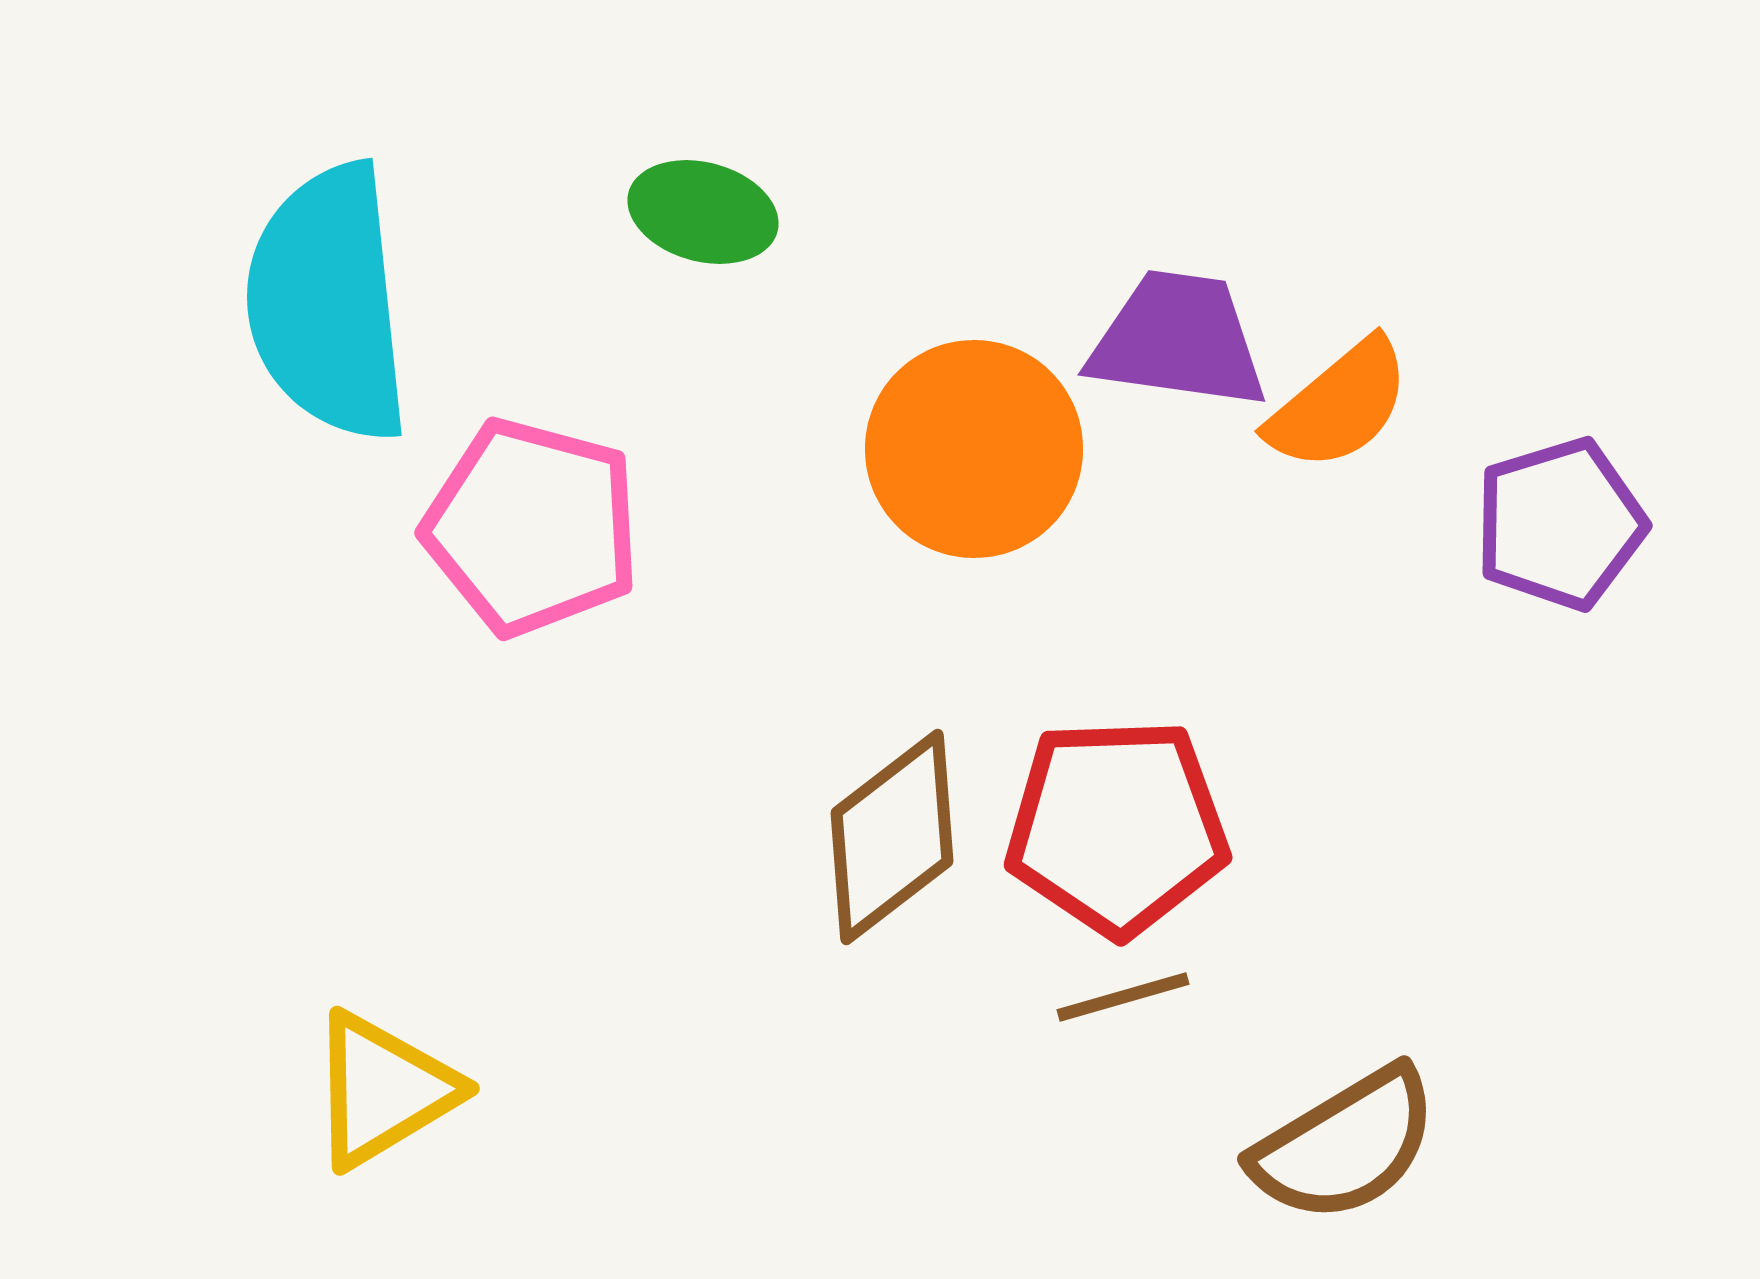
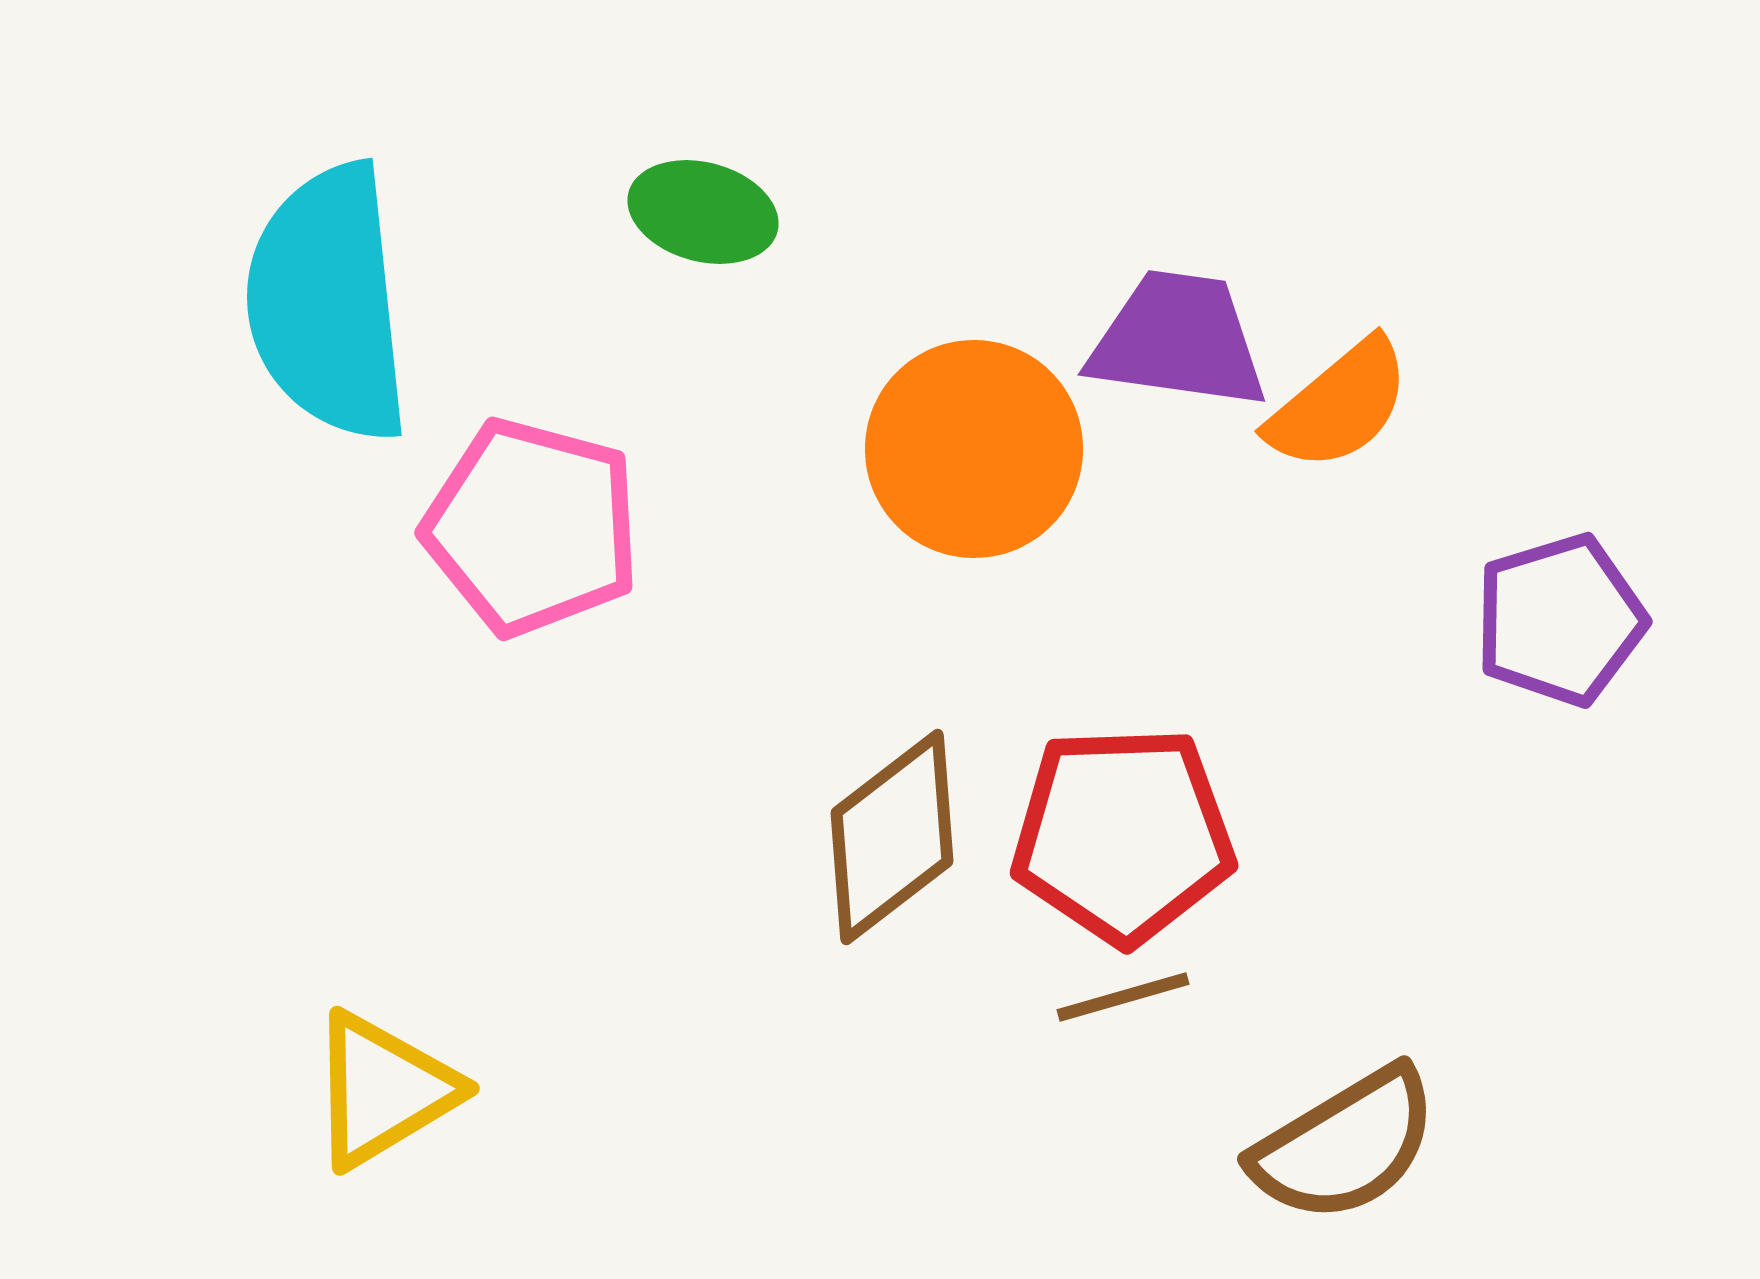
purple pentagon: moved 96 px down
red pentagon: moved 6 px right, 8 px down
